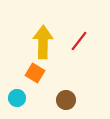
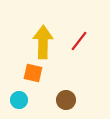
orange square: moved 2 px left; rotated 18 degrees counterclockwise
cyan circle: moved 2 px right, 2 px down
